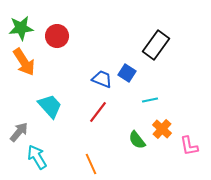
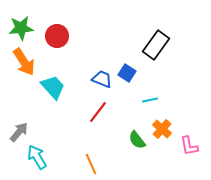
cyan trapezoid: moved 3 px right, 19 px up
